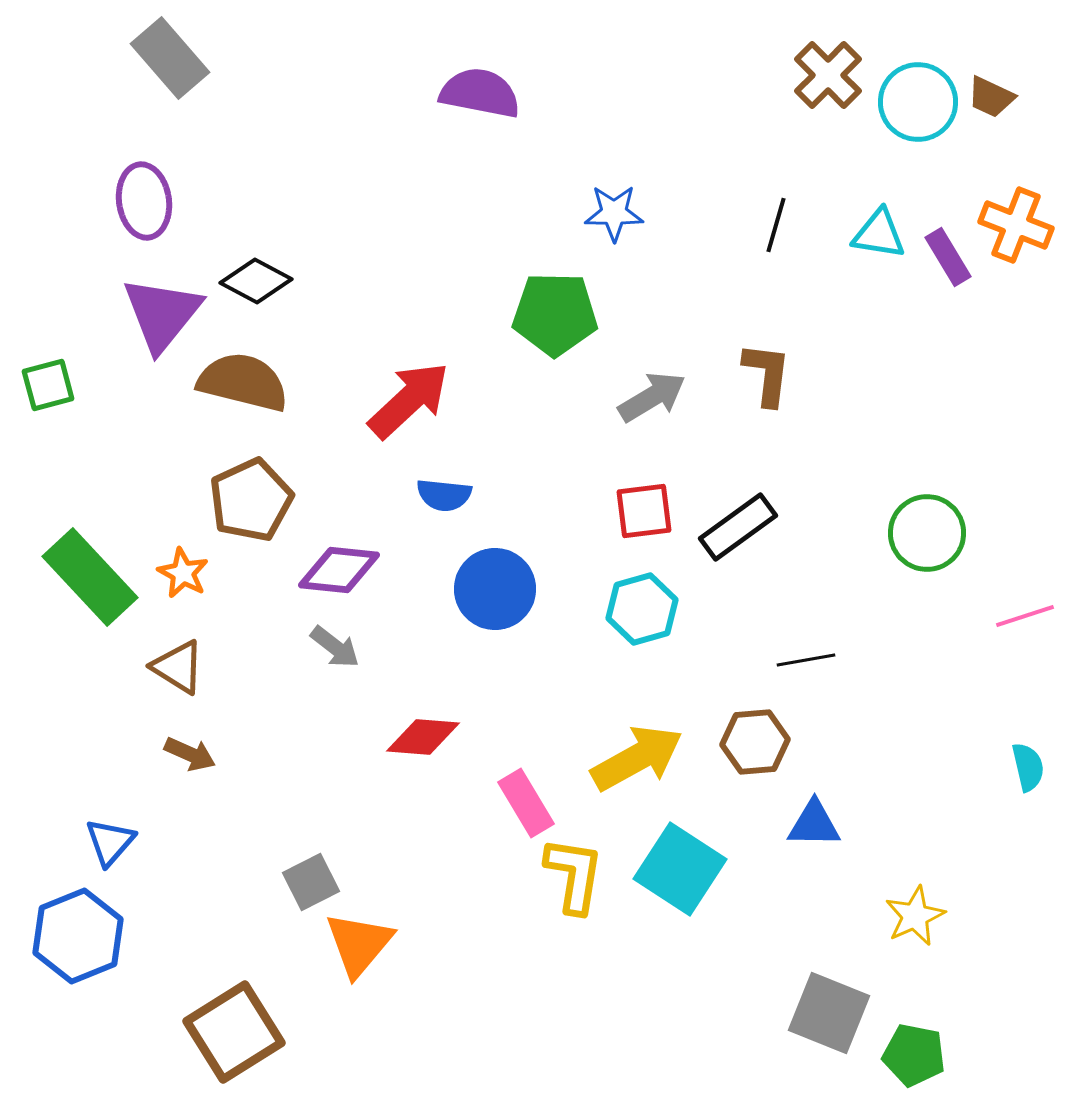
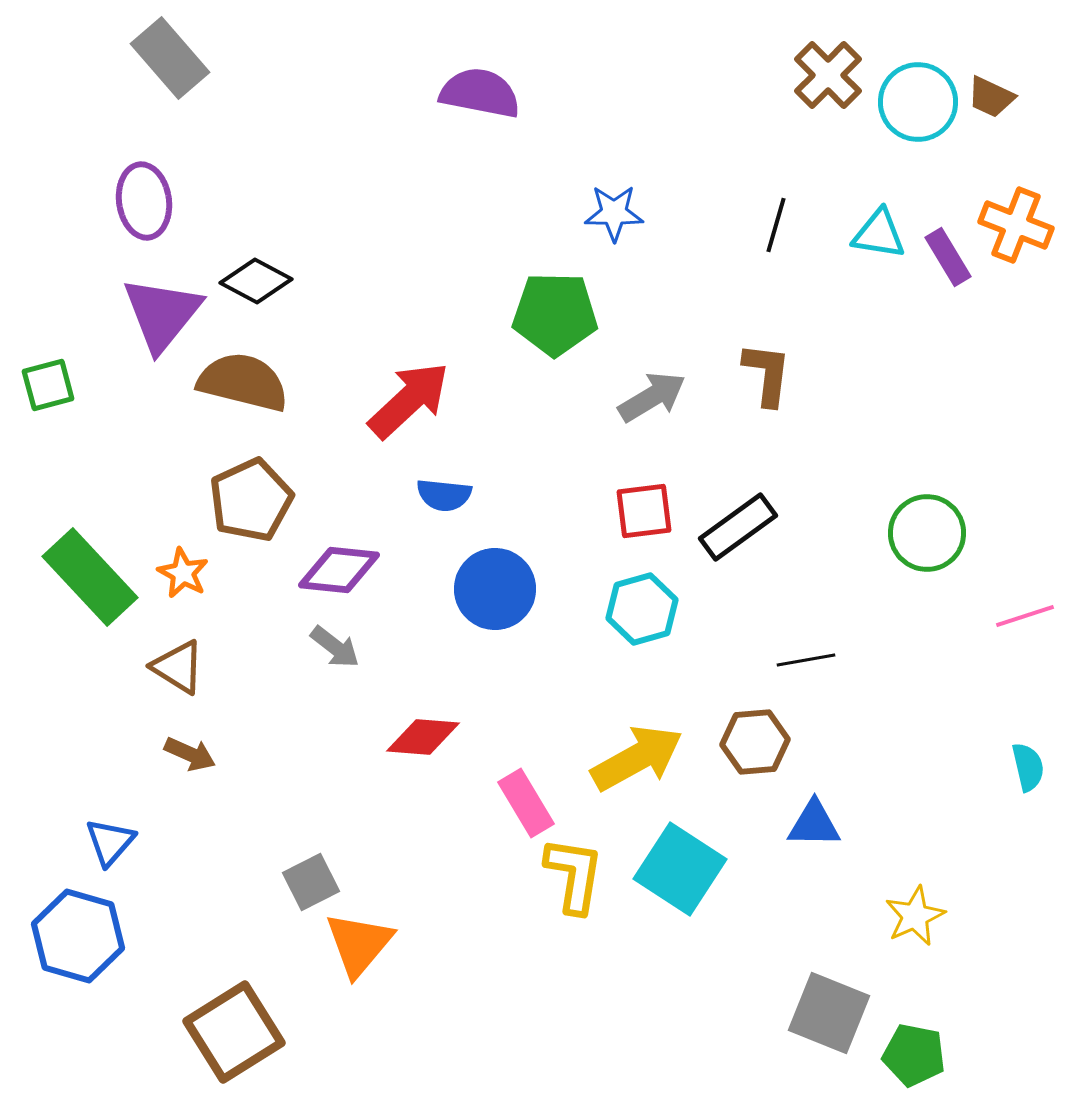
blue hexagon at (78, 936): rotated 22 degrees counterclockwise
